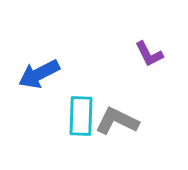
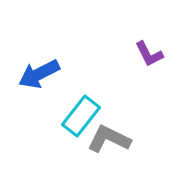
cyan rectangle: rotated 36 degrees clockwise
gray L-shape: moved 8 px left, 18 px down
